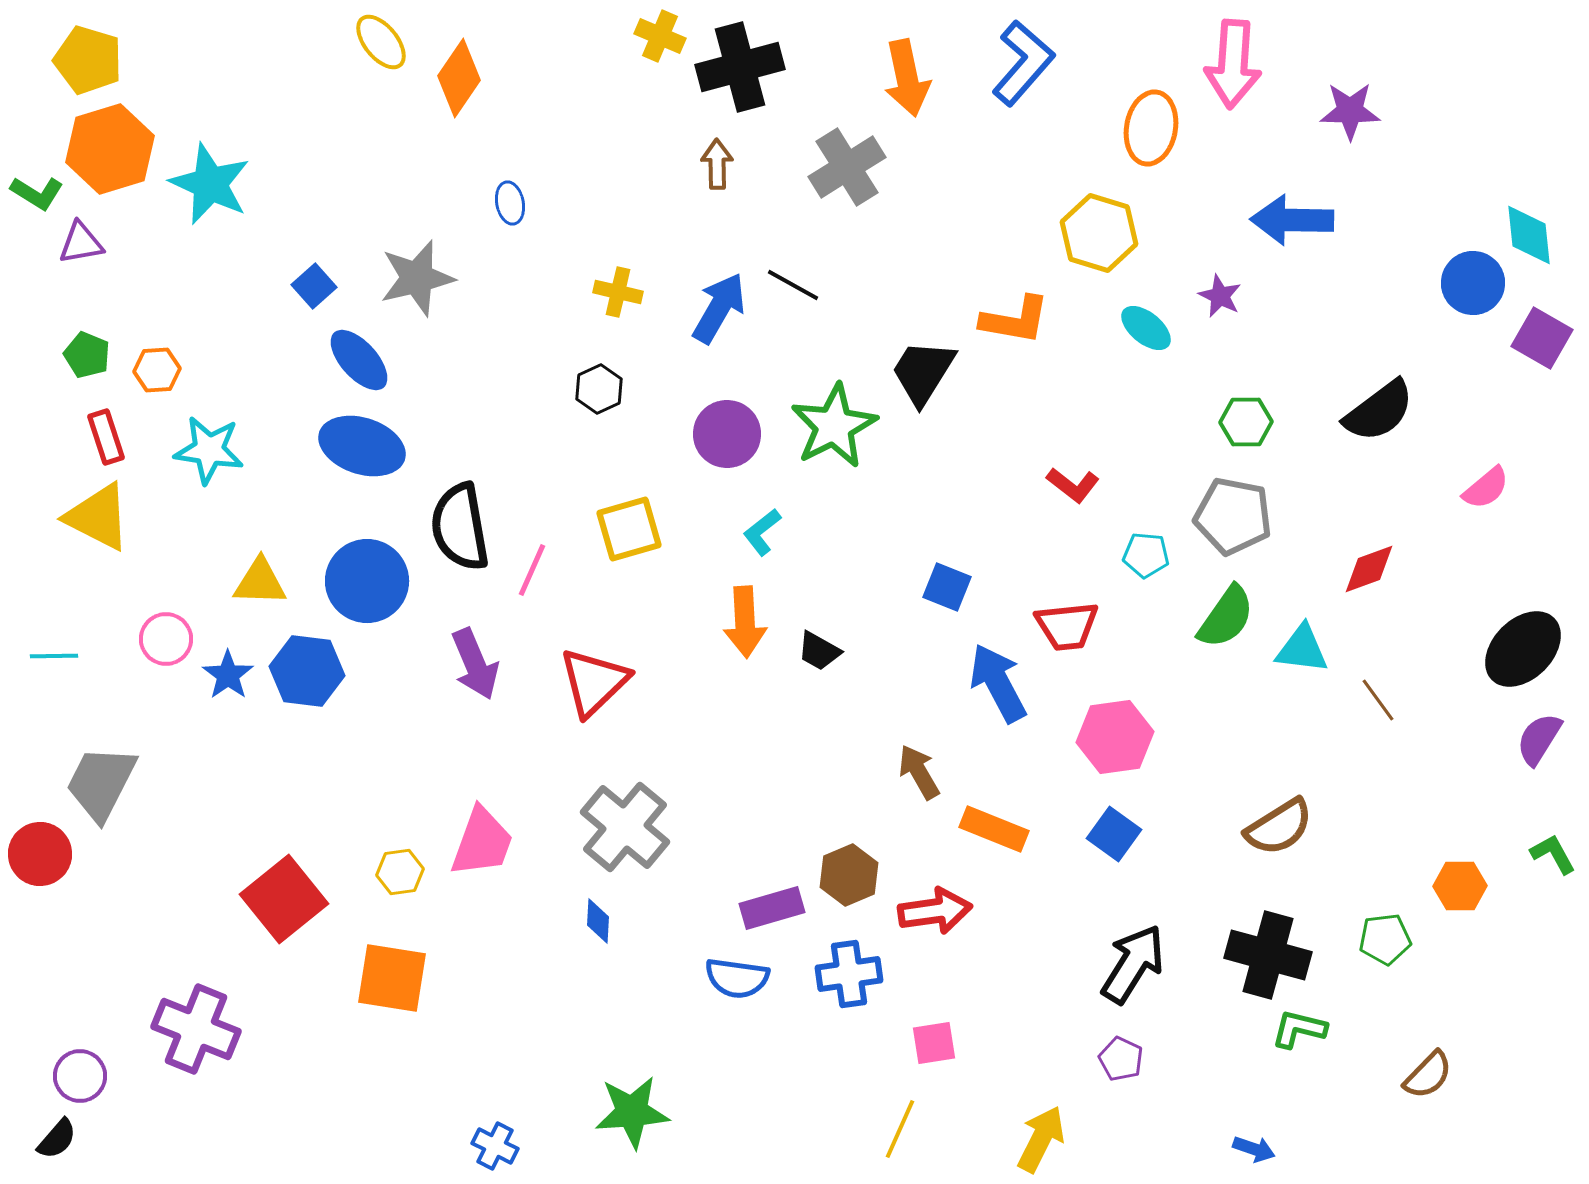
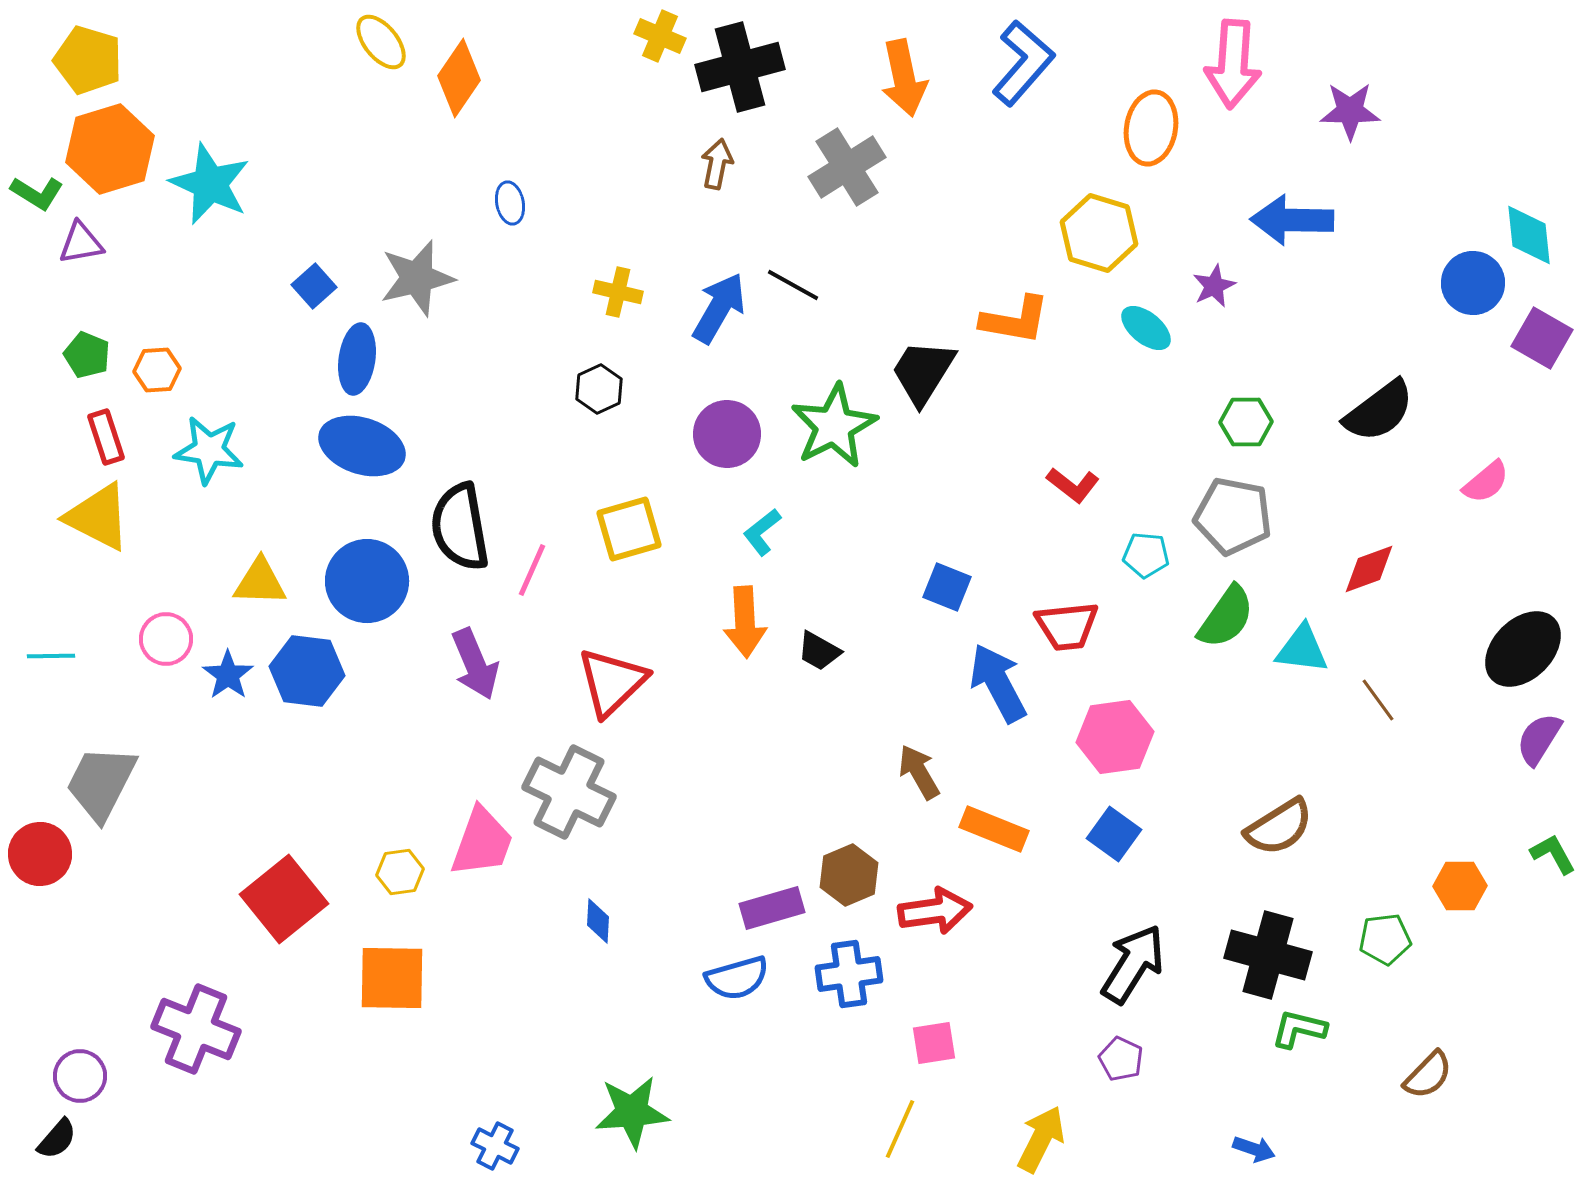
orange arrow at (907, 78): moved 3 px left
brown arrow at (717, 164): rotated 12 degrees clockwise
purple star at (1220, 296): moved 6 px left, 10 px up; rotated 21 degrees clockwise
blue ellipse at (359, 360): moved 2 px left, 1 px up; rotated 50 degrees clockwise
pink semicircle at (1486, 488): moved 6 px up
cyan line at (54, 656): moved 3 px left
red triangle at (594, 682): moved 18 px right
gray cross at (625, 827): moved 56 px left, 35 px up; rotated 14 degrees counterclockwise
orange square at (392, 978): rotated 8 degrees counterclockwise
blue semicircle at (737, 978): rotated 24 degrees counterclockwise
